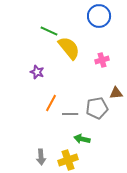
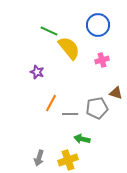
blue circle: moved 1 px left, 9 px down
brown triangle: rotated 24 degrees clockwise
gray arrow: moved 2 px left, 1 px down; rotated 21 degrees clockwise
